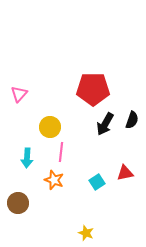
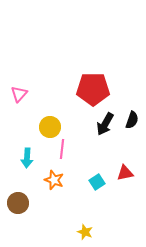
pink line: moved 1 px right, 3 px up
yellow star: moved 1 px left, 1 px up
